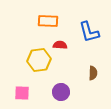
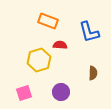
orange rectangle: rotated 18 degrees clockwise
yellow hexagon: rotated 10 degrees counterclockwise
pink square: moved 2 px right; rotated 21 degrees counterclockwise
